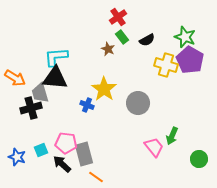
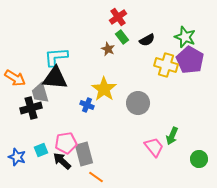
pink pentagon: rotated 15 degrees counterclockwise
black arrow: moved 3 px up
